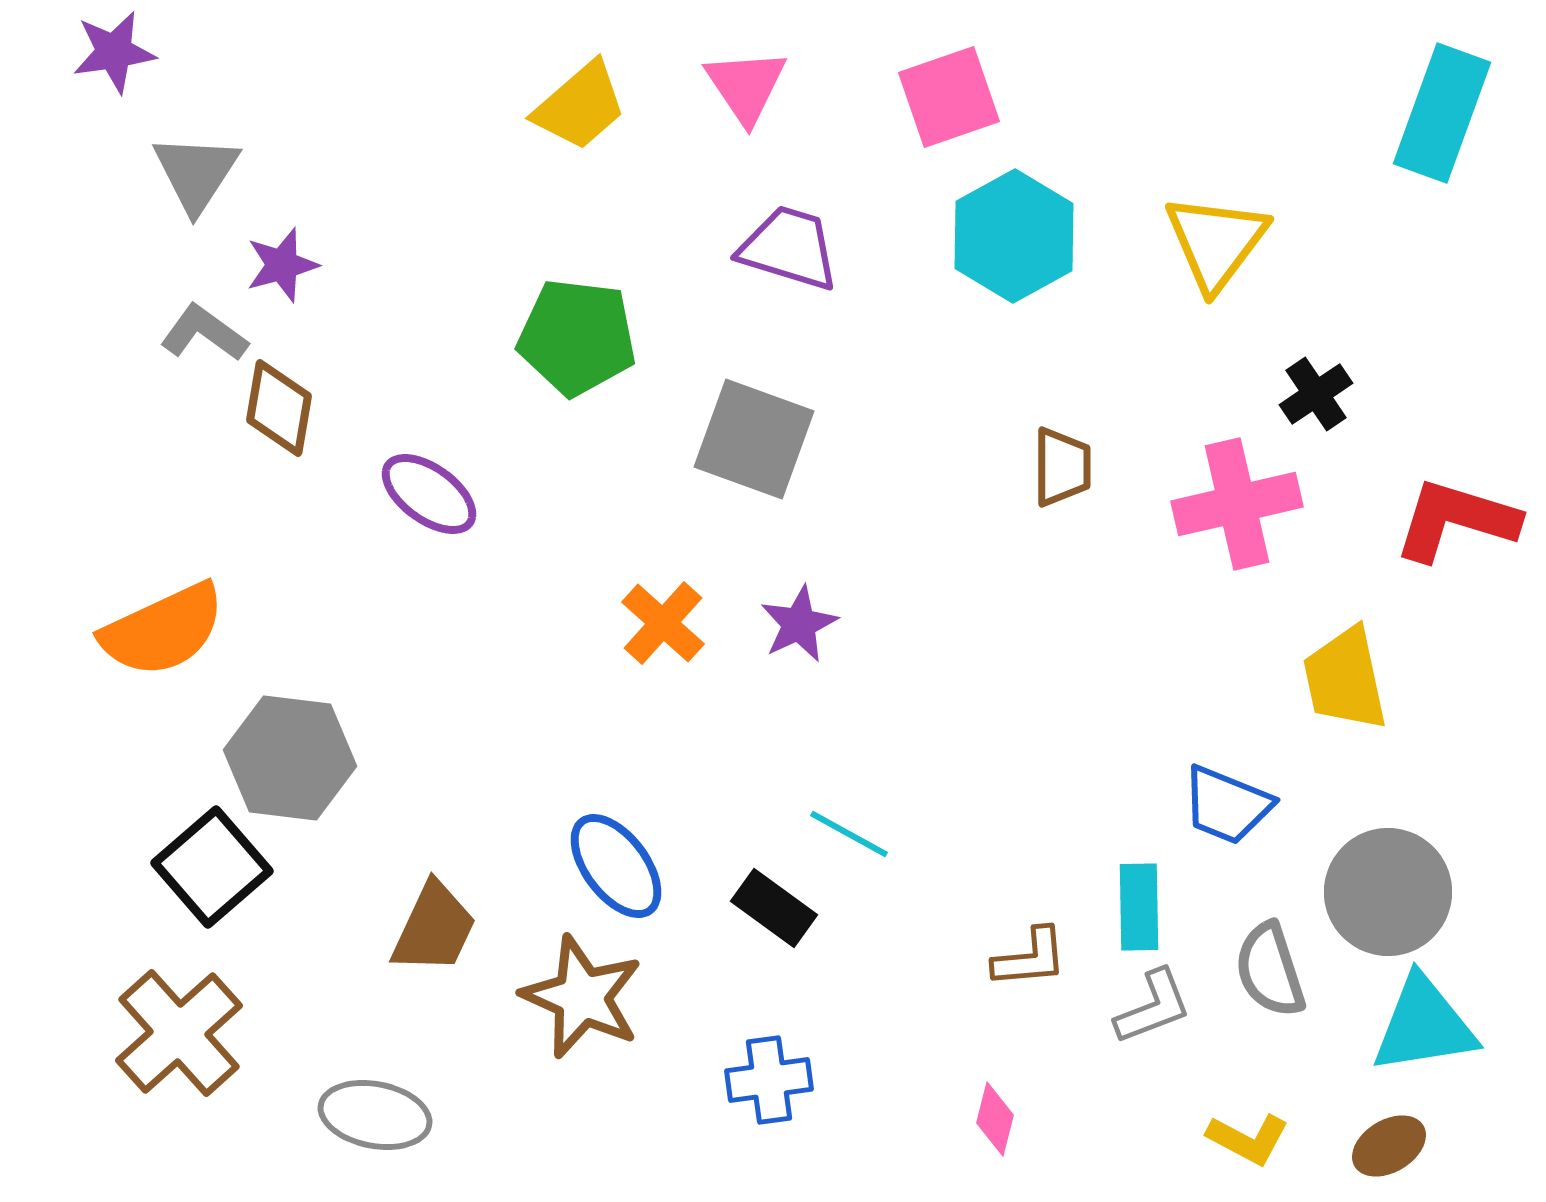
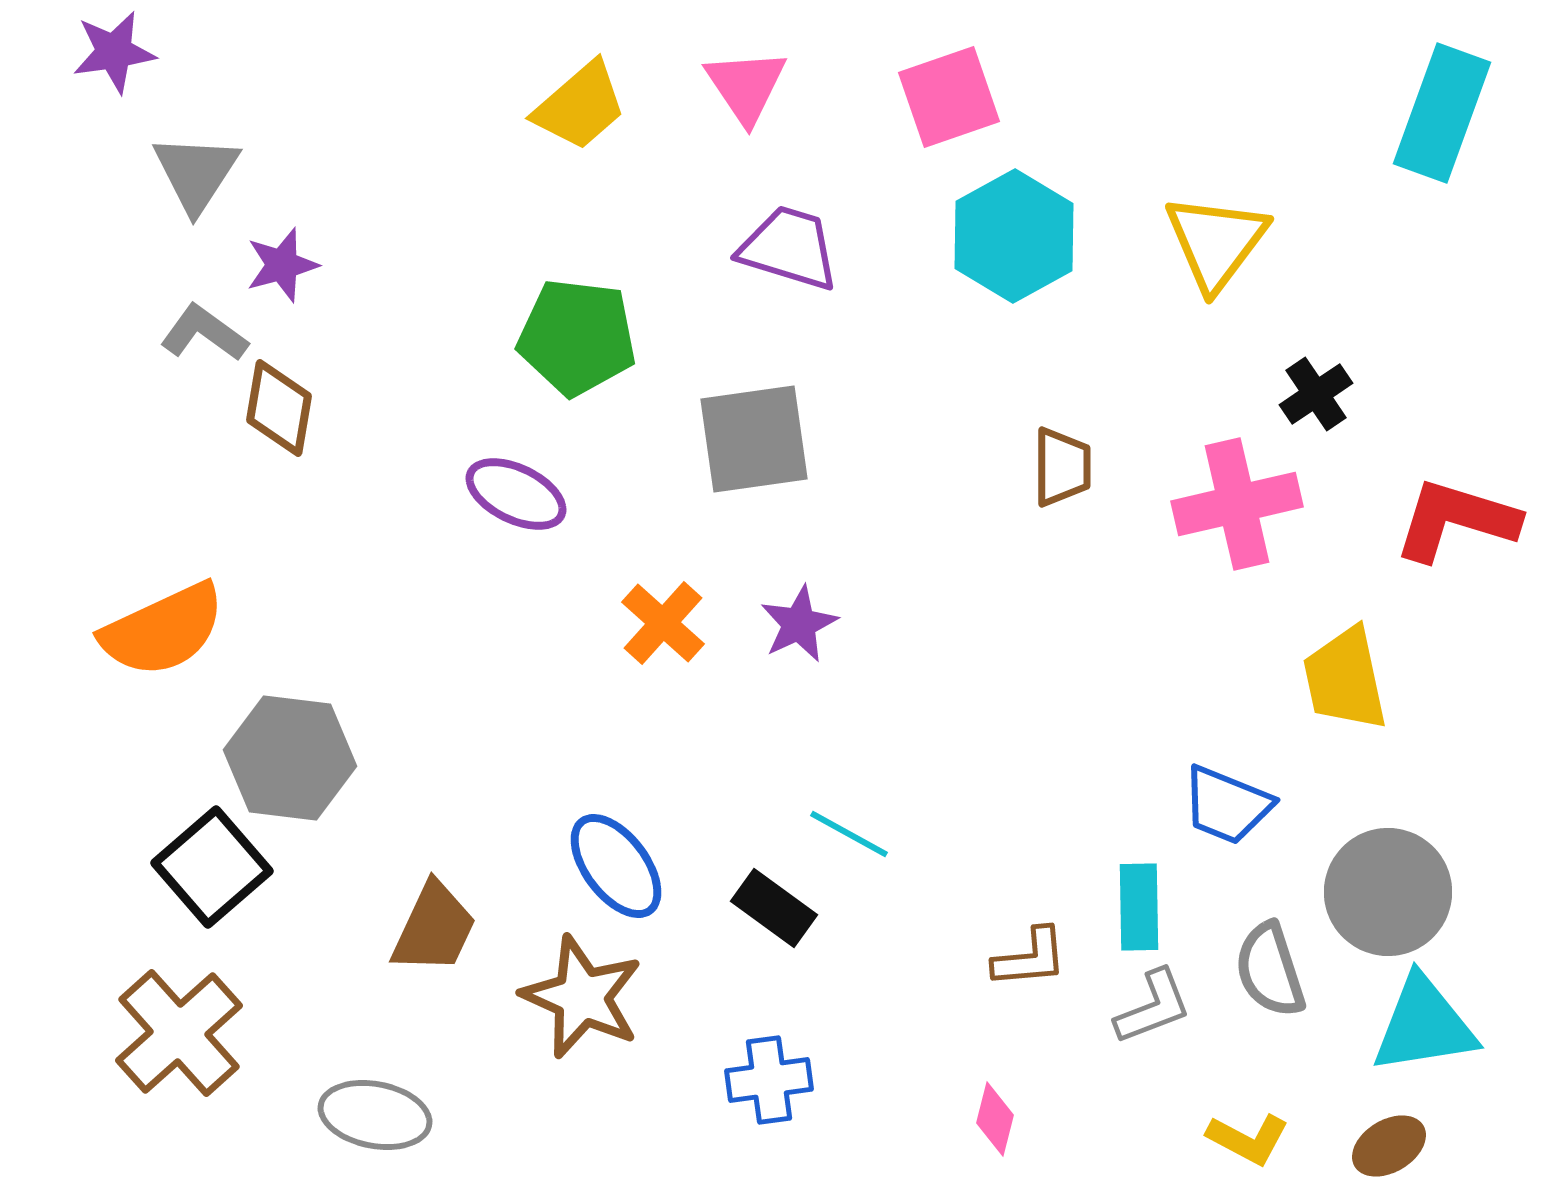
gray square at (754, 439): rotated 28 degrees counterclockwise
purple ellipse at (429, 494): moved 87 px right; rotated 10 degrees counterclockwise
